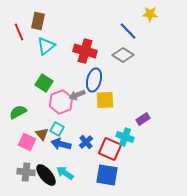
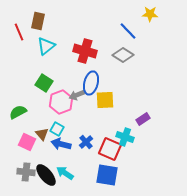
blue ellipse: moved 3 px left, 3 px down
